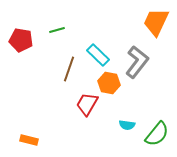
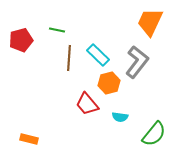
orange trapezoid: moved 6 px left
green line: rotated 28 degrees clockwise
red pentagon: rotated 25 degrees counterclockwise
brown line: moved 11 px up; rotated 15 degrees counterclockwise
orange hexagon: rotated 25 degrees counterclockwise
red trapezoid: rotated 70 degrees counterclockwise
cyan semicircle: moved 7 px left, 8 px up
green semicircle: moved 3 px left
orange rectangle: moved 1 px up
